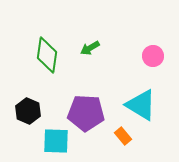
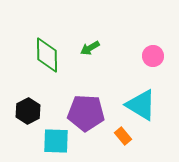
green diamond: rotated 9 degrees counterclockwise
black hexagon: rotated 10 degrees clockwise
